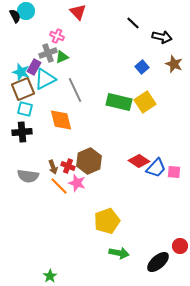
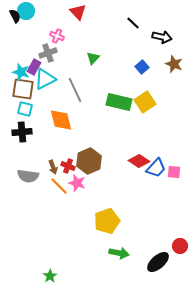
green triangle: moved 31 px right, 1 px down; rotated 24 degrees counterclockwise
brown square: rotated 30 degrees clockwise
